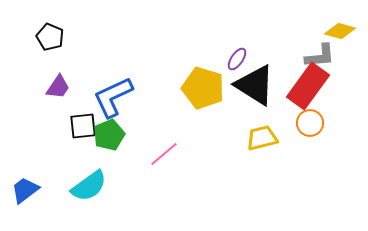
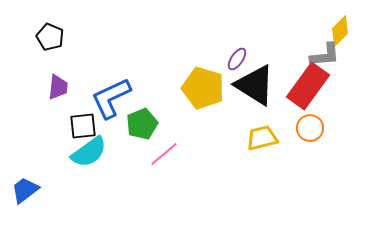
yellow diamond: rotated 60 degrees counterclockwise
gray L-shape: moved 5 px right, 1 px up
purple trapezoid: rotated 28 degrees counterclockwise
blue L-shape: moved 2 px left, 1 px down
orange circle: moved 5 px down
green pentagon: moved 33 px right, 11 px up
cyan semicircle: moved 34 px up
